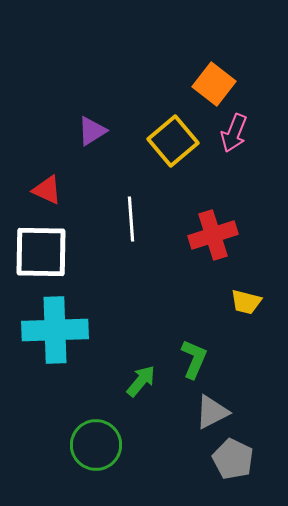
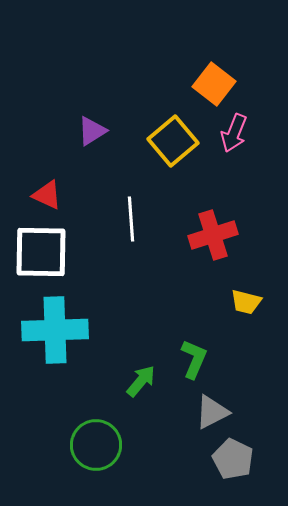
red triangle: moved 5 px down
